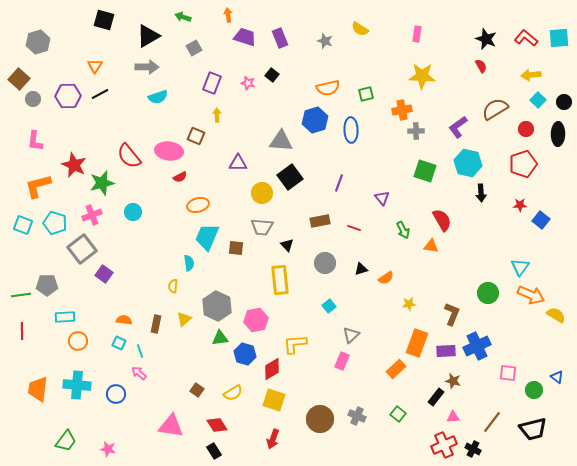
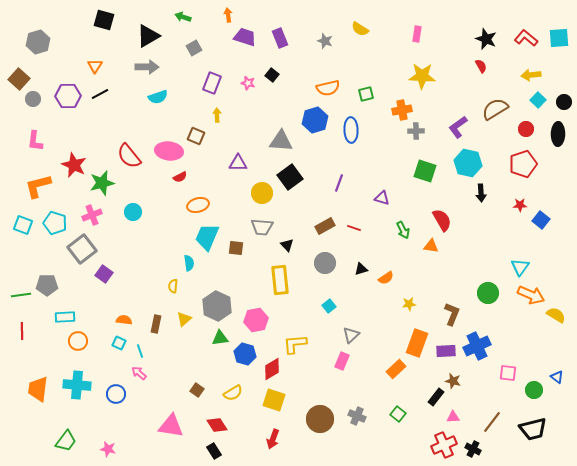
purple triangle at (382, 198): rotated 35 degrees counterclockwise
brown rectangle at (320, 221): moved 5 px right, 5 px down; rotated 18 degrees counterclockwise
